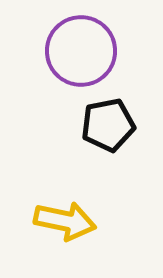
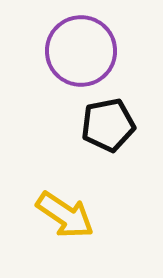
yellow arrow: moved 6 px up; rotated 22 degrees clockwise
